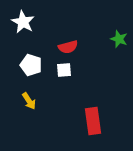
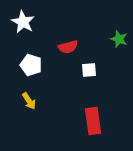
white square: moved 25 px right
